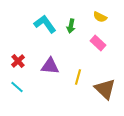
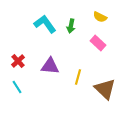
cyan line: rotated 16 degrees clockwise
